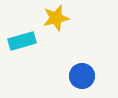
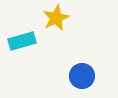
yellow star: rotated 12 degrees counterclockwise
